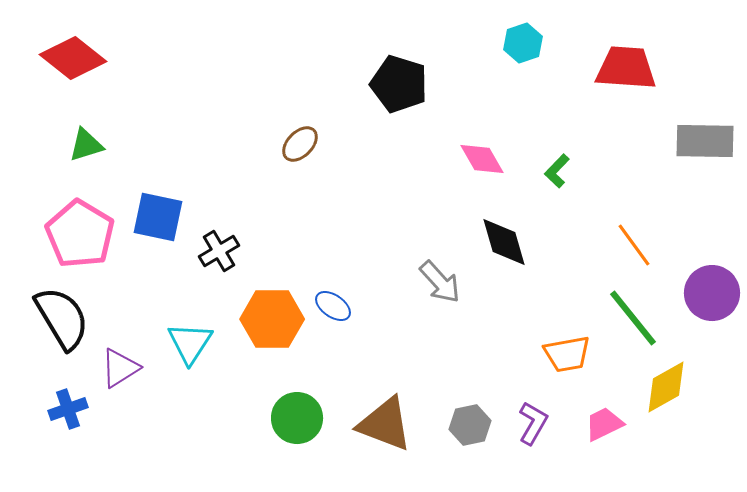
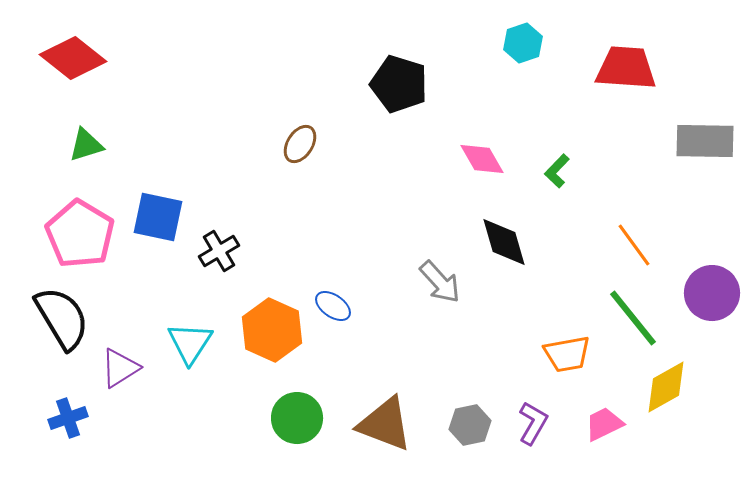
brown ellipse: rotated 12 degrees counterclockwise
orange hexagon: moved 11 px down; rotated 24 degrees clockwise
blue cross: moved 9 px down
